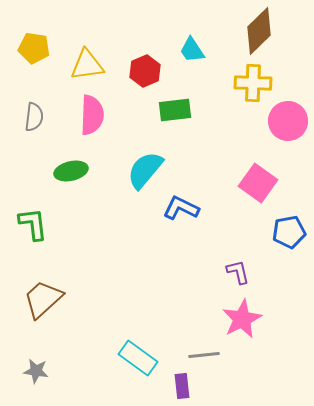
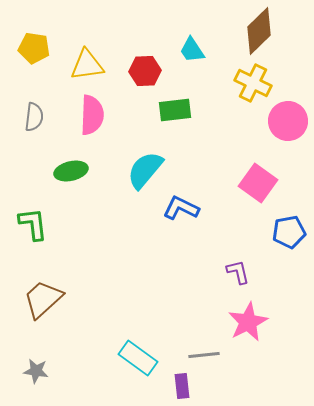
red hexagon: rotated 20 degrees clockwise
yellow cross: rotated 24 degrees clockwise
pink star: moved 6 px right, 3 px down
